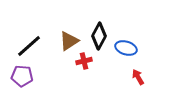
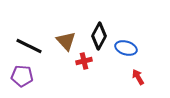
brown triangle: moved 3 px left; rotated 40 degrees counterclockwise
black line: rotated 68 degrees clockwise
